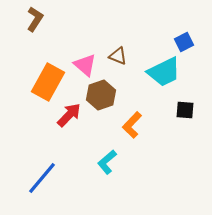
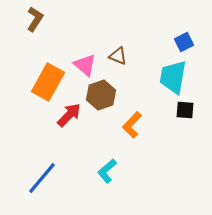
cyan trapezoid: moved 9 px right, 5 px down; rotated 126 degrees clockwise
cyan L-shape: moved 9 px down
